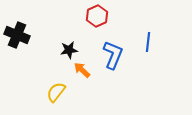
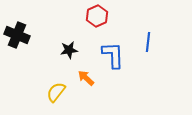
blue L-shape: rotated 24 degrees counterclockwise
orange arrow: moved 4 px right, 8 px down
